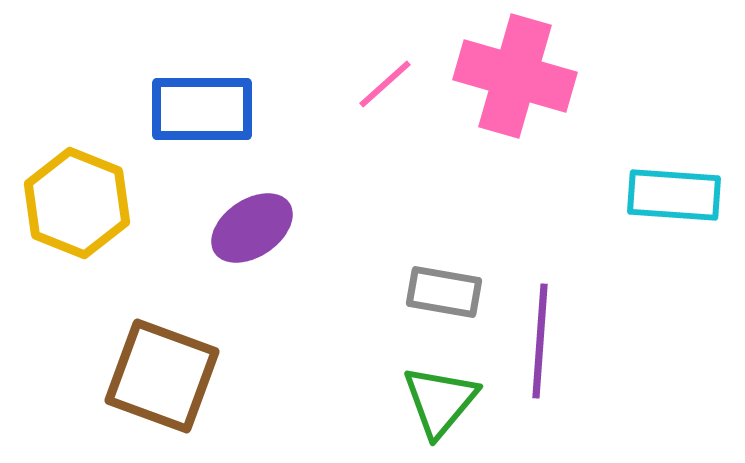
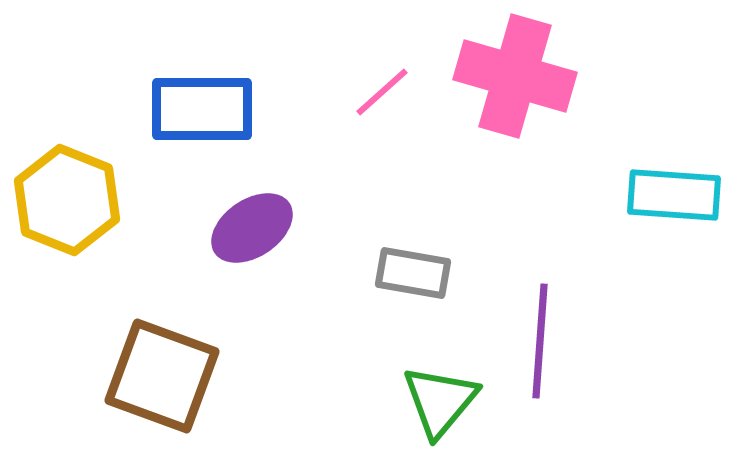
pink line: moved 3 px left, 8 px down
yellow hexagon: moved 10 px left, 3 px up
gray rectangle: moved 31 px left, 19 px up
